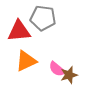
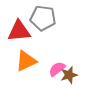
pink semicircle: rotated 102 degrees clockwise
